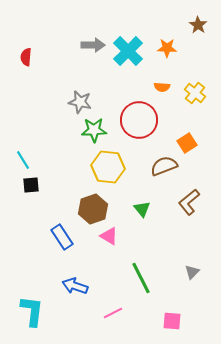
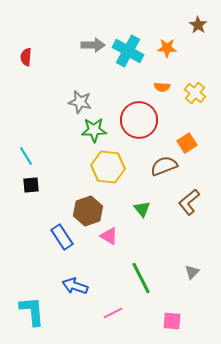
cyan cross: rotated 16 degrees counterclockwise
cyan line: moved 3 px right, 4 px up
brown hexagon: moved 5 px left, 2 px down
cyan L-shape: rotated 12 degrees counterclockwise
